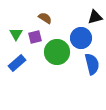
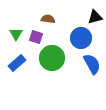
brown semicircle: moved 3 px right, 1 px down; rotated 24 degrees counterclockwise
purple square: moved 1 px right; rotated 32 degrees clockwise
green circle: moved 5 px left, 6 px down
blue semicircle: rotated 15 degrees counterclockwise
